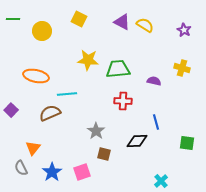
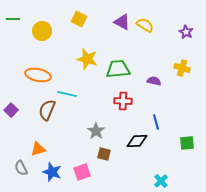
purple star: moved 2 px right, 2 px down
yellow star: moved 1 px left, 1 px up; rotated 10 degrees clockwise
orange ellipse: moved 2 px right, 1 px up
cyan line: rotated 18 degrees clockwise
brown semicircle: moved 3 px left, 3 px up; rotated 45 degrees counterclockwise
green square: rotated 14 degrees counterclockwise
orange triangle: moved 5 px right, 1 px down; rotated 35 degrees clockwise
blue star: rotated 18 degrees counterclockwise
